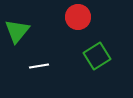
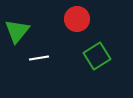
red circle: moved 1 px left, 2 px down
white line: moved 8 px up
